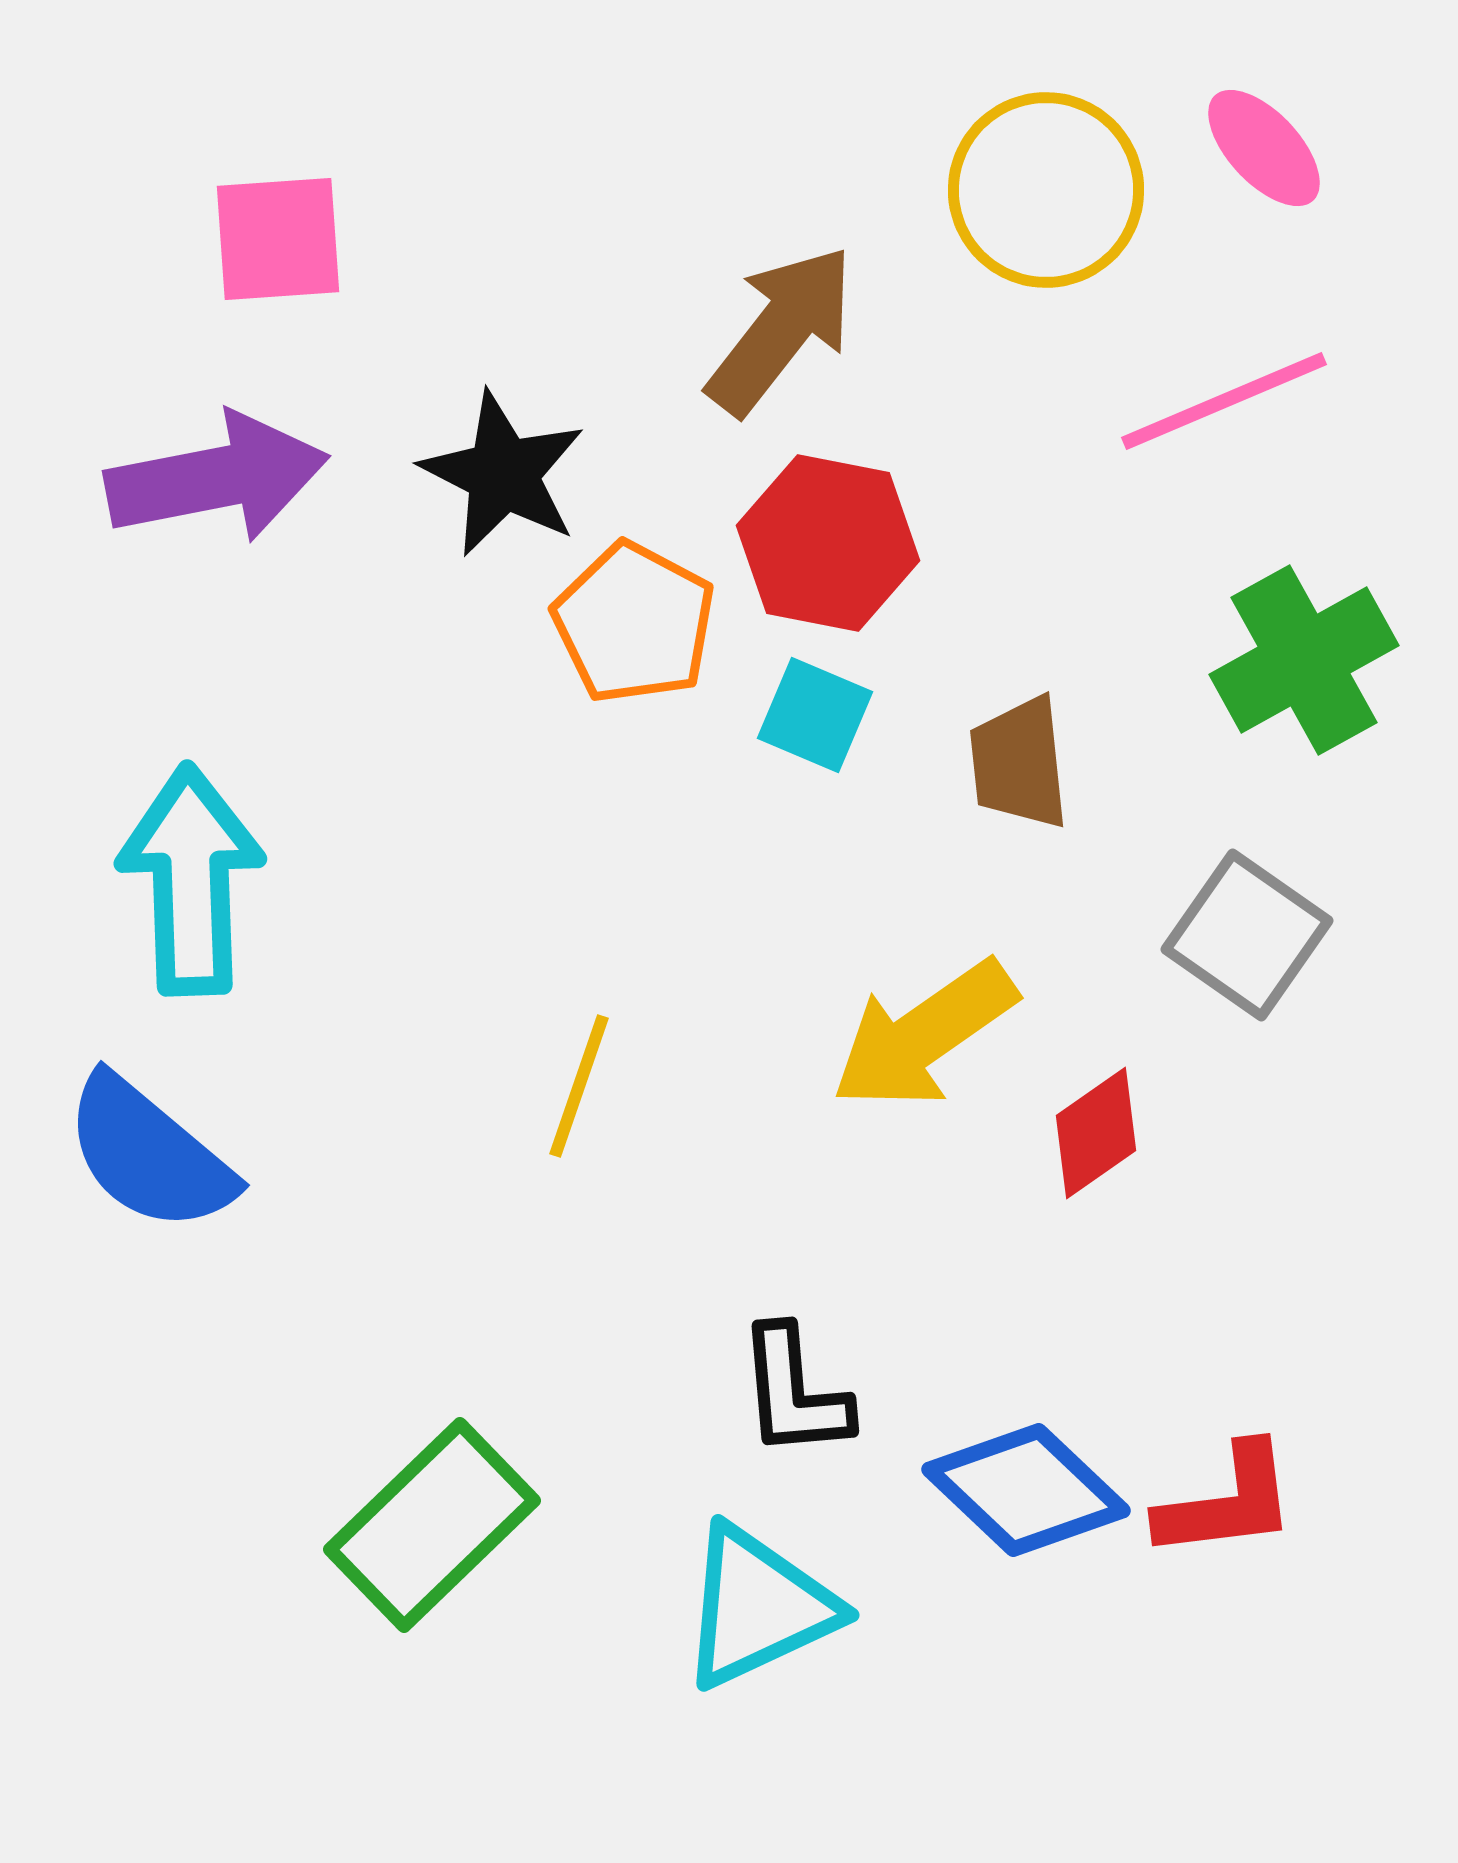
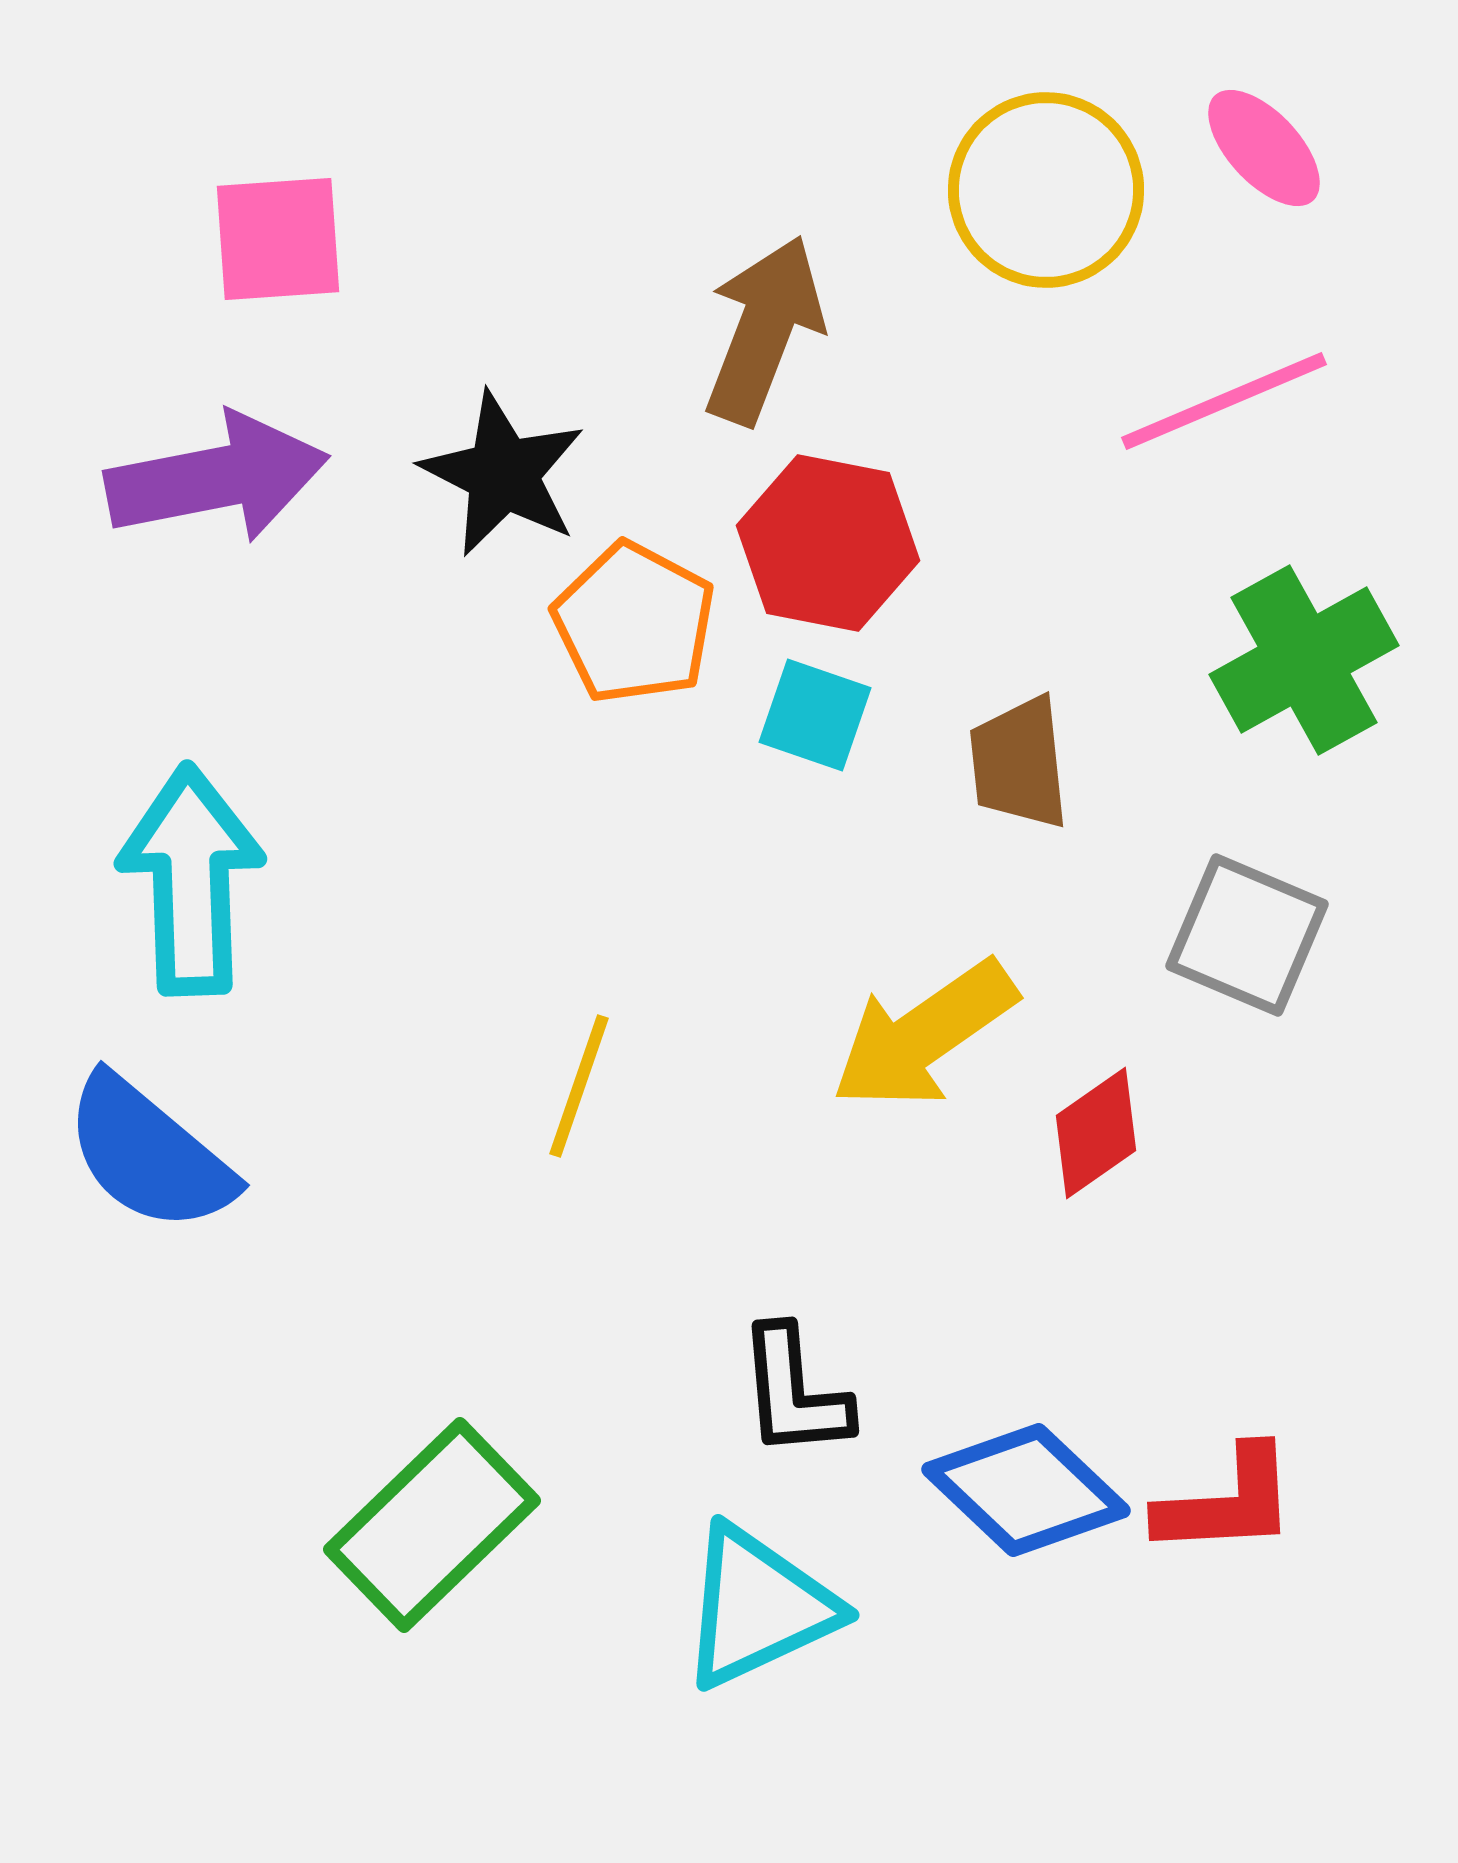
brown arrow: moved 17 px left; rotated 17 degrees counterclockwise
cyan square: rotated 4 degrees counterclockwise
gray square: rotated 12 degrees counterclockwise
red L-shape: rotated 4 degrees clockwise
